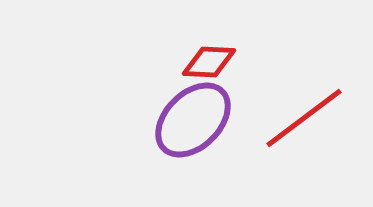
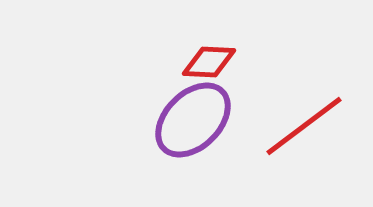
red line: moved 8 px down
